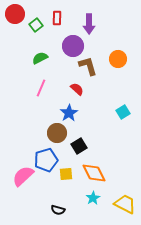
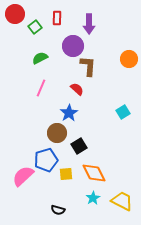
green square: moved 1 px left, 2 px down
orange circle: moved 11 px right
brown L-shape: rotated 20 degrees clockwise
yellow trapezoid: moved 3 px left, 3 px up
